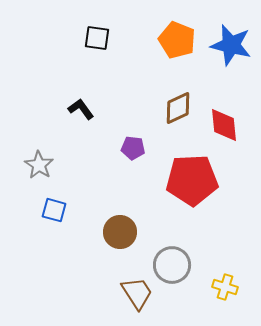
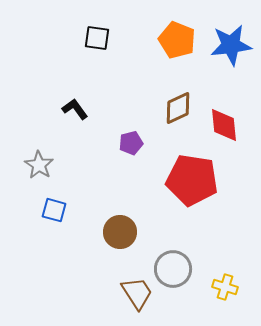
blue star: rotated 21 degrees counterclockwise
black L-shape: moved 6 px left
purple pentagon: moved 2 px left, 5 px up; rotated 20 degrees counterclockwise
red pentagon: rotated 12 degrees clockwise
gray circle: moved 1 px right, 4 px down
